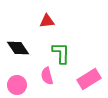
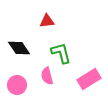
black diamond: moved 1 px right
green L-shape: rotated 15 degrees counterclockwise
